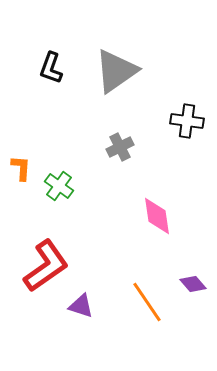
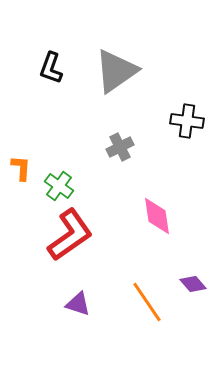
red L-shape: moved 24 px right, 31 px up
purple triangle: moved 3 px left, 2 px up
